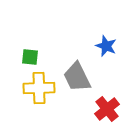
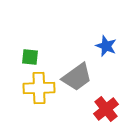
gray trapezoid: rotated 100 degrees counterclockwise
red cross: moved 1 px left
